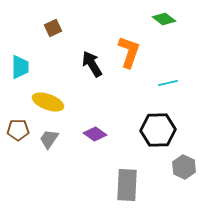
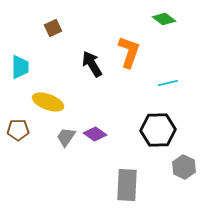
gray trapezoid: moved 17 px right, 2 px up
